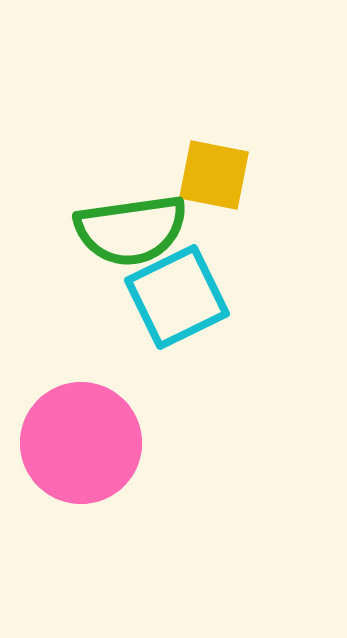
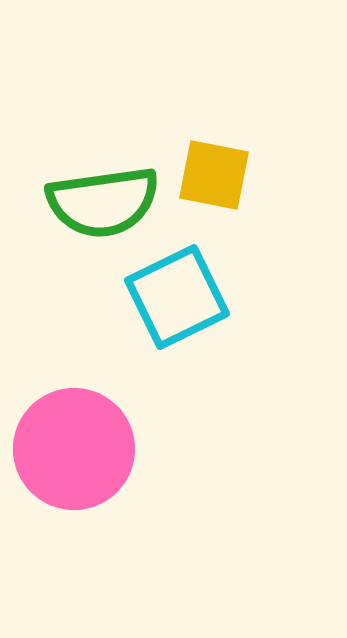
green semicircle: moved 28 px left, 28 px up
pink circle: moved 7 px left, 6 px down
